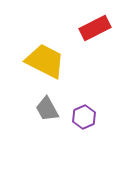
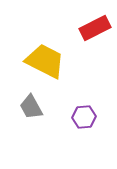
gray trapezoid: moved 16 px left, 2 px up
purple hexagon: rotated 20 degrees clockwise
